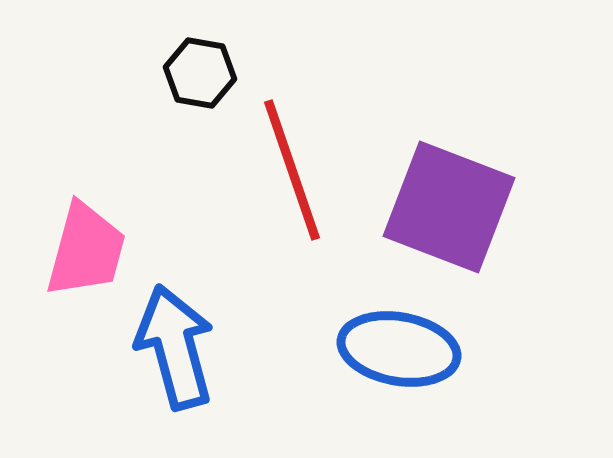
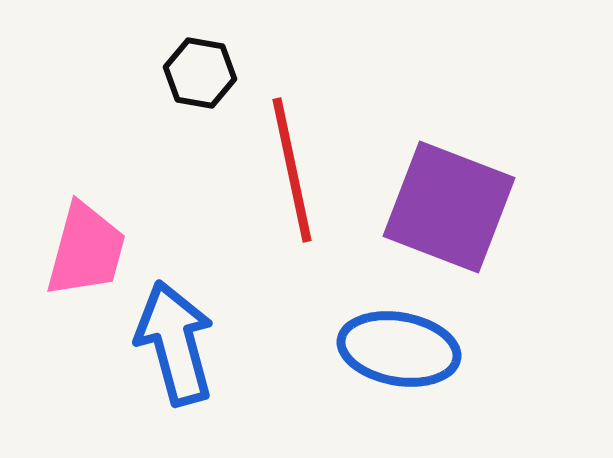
red line: rotated 7 degrees clockwise
blue arrow: moved 4 px up
